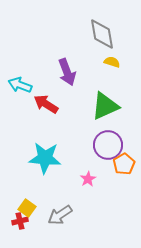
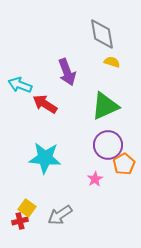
red arrow: moved 1 px left
pink star: moved 7 px right
